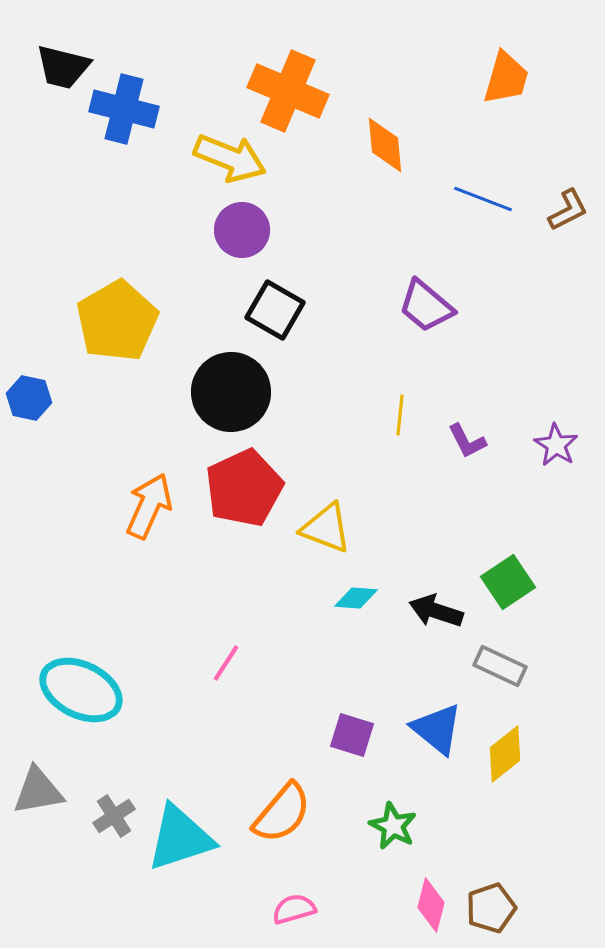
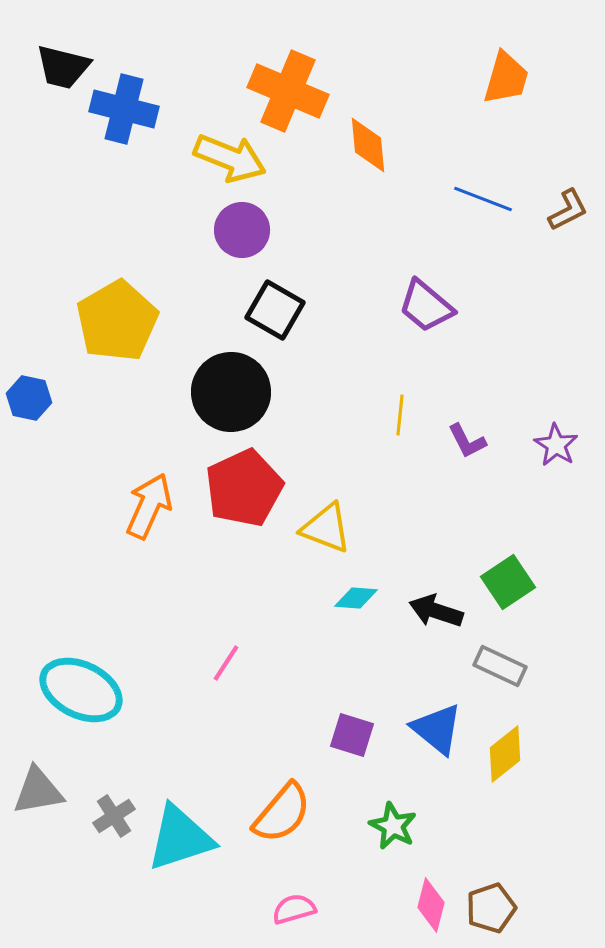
orange diamond: moved 17 px left
